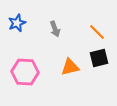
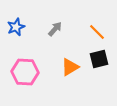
blue star: moved 1 px left, 4 px down
gray arrow: rotated 119 degrees counterclockwise
black square: moved 1 px down
orange triangle: rotated 18 degrees counterclockwise
